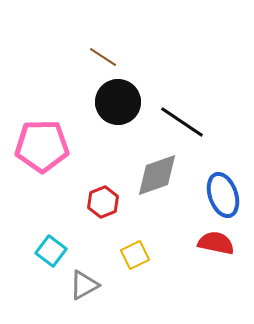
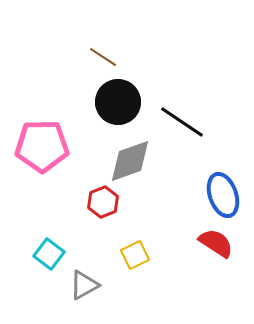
gray diamond: moved 27 px left, 14 px up
red semicircle: rotated 21 degrees clockwise
cyan square: moved 2 px left, 3 px down
